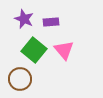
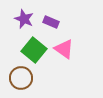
purple rectangle: rotated 28 degrees clockwise
pink triangle: moved 1 px up; rotated 15 degrees counterclockwise
brown circle: moved 1 px right, 1 px up
